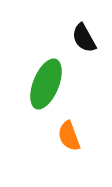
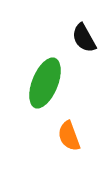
green ellipse: moved 1 px left, 1 px up
